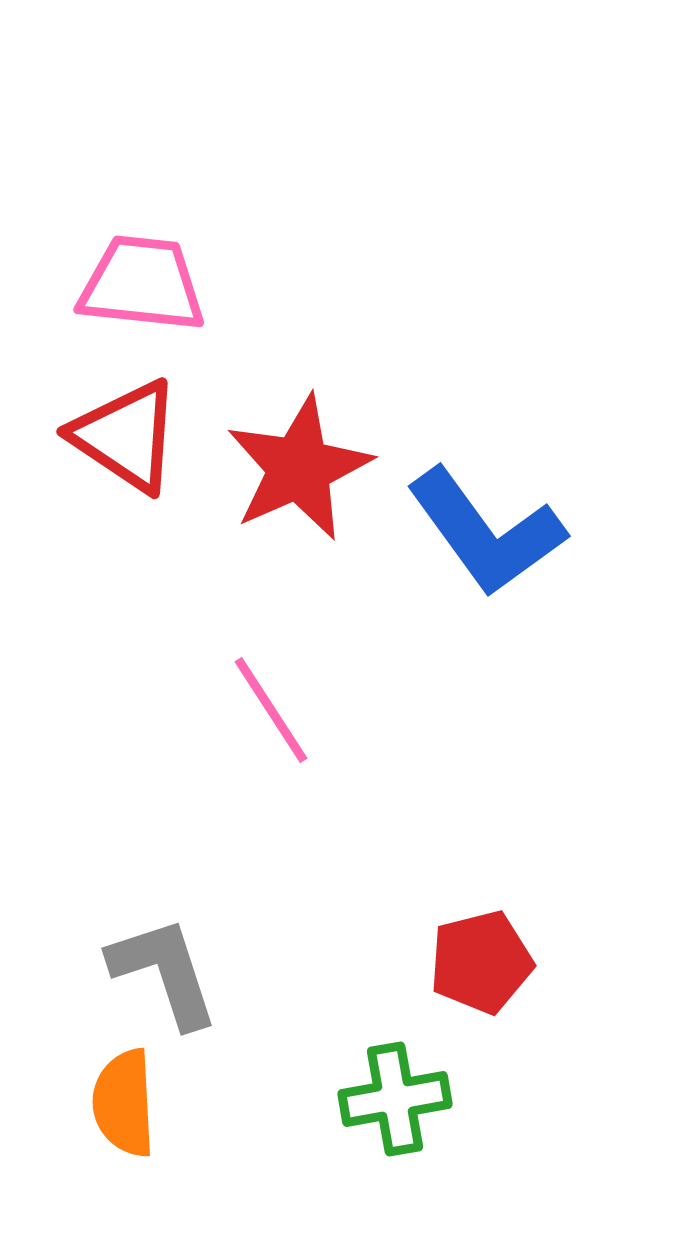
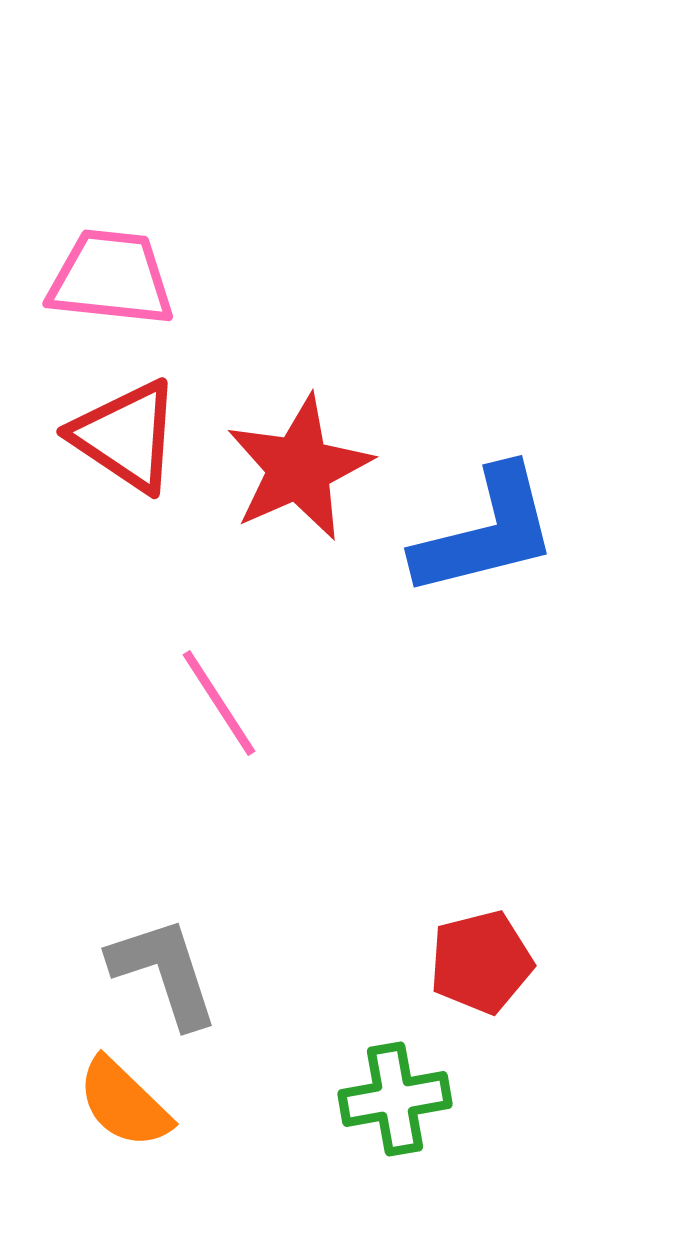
pink trapezoid: moved 31 px left, 6 px up
blue L-shape: rotated 68 degrees counterclockwise
pink line: moved 52 px left, 7 px up
orange semicircle: rotated 43 degrees counterclockwise
